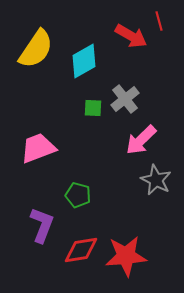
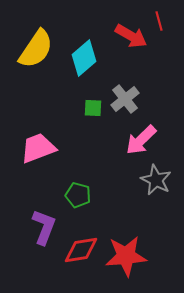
cyan diamond: moved 3 px up; rotated 12 degrees counterclockwise
purple L-shape: moved 2 px right, 2 px down
